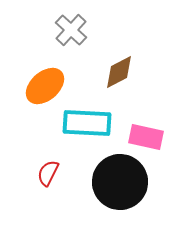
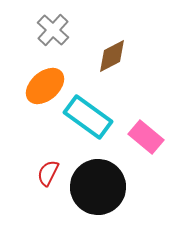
gray cross: moved 18 px left
brown diamond: moved 7 px left, 16 px up
cyan rectangle: moved 1 px right, 6 px up; rotated 33 degrees clockwise
pink rectangle: rotated 28 degrees clockwise
black circle: moved 22 px left, 5 px down
